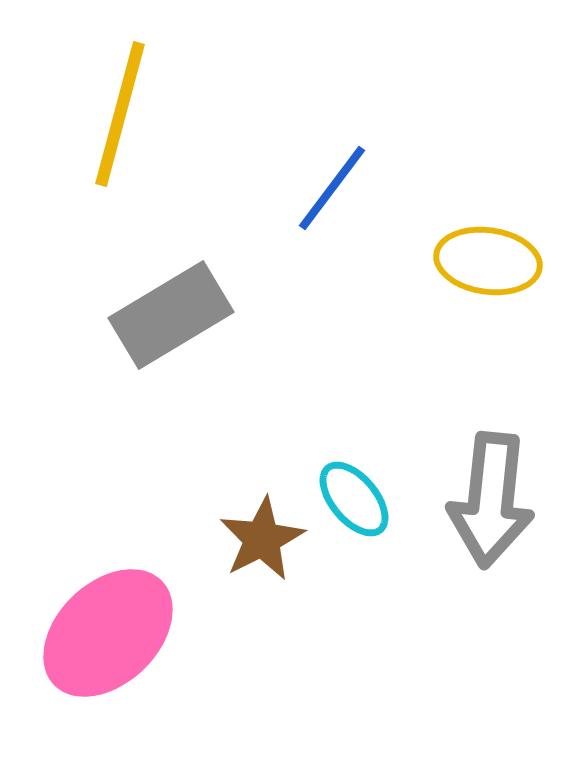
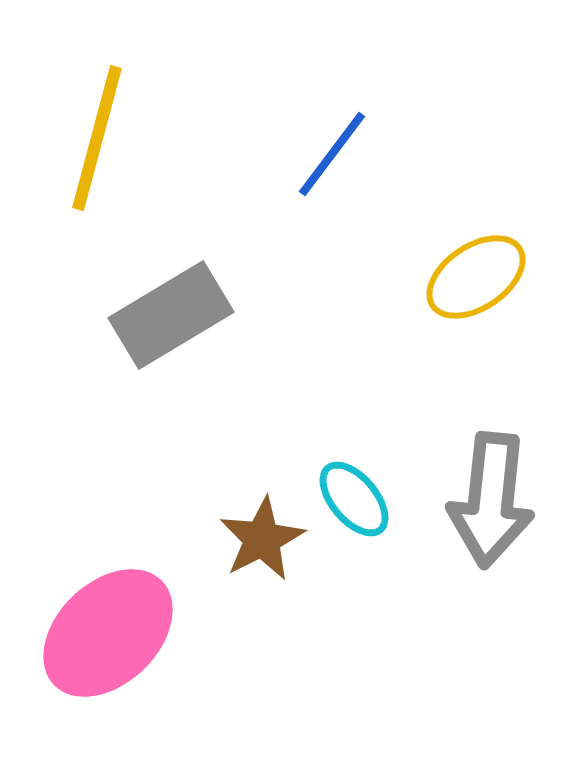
yellow line: moved 23 px left, 24 px down
blue line: moved 34 px up
yellow ellipse: moved 12 px left, 16 px down; rotated 42 degrees counterclockwise
